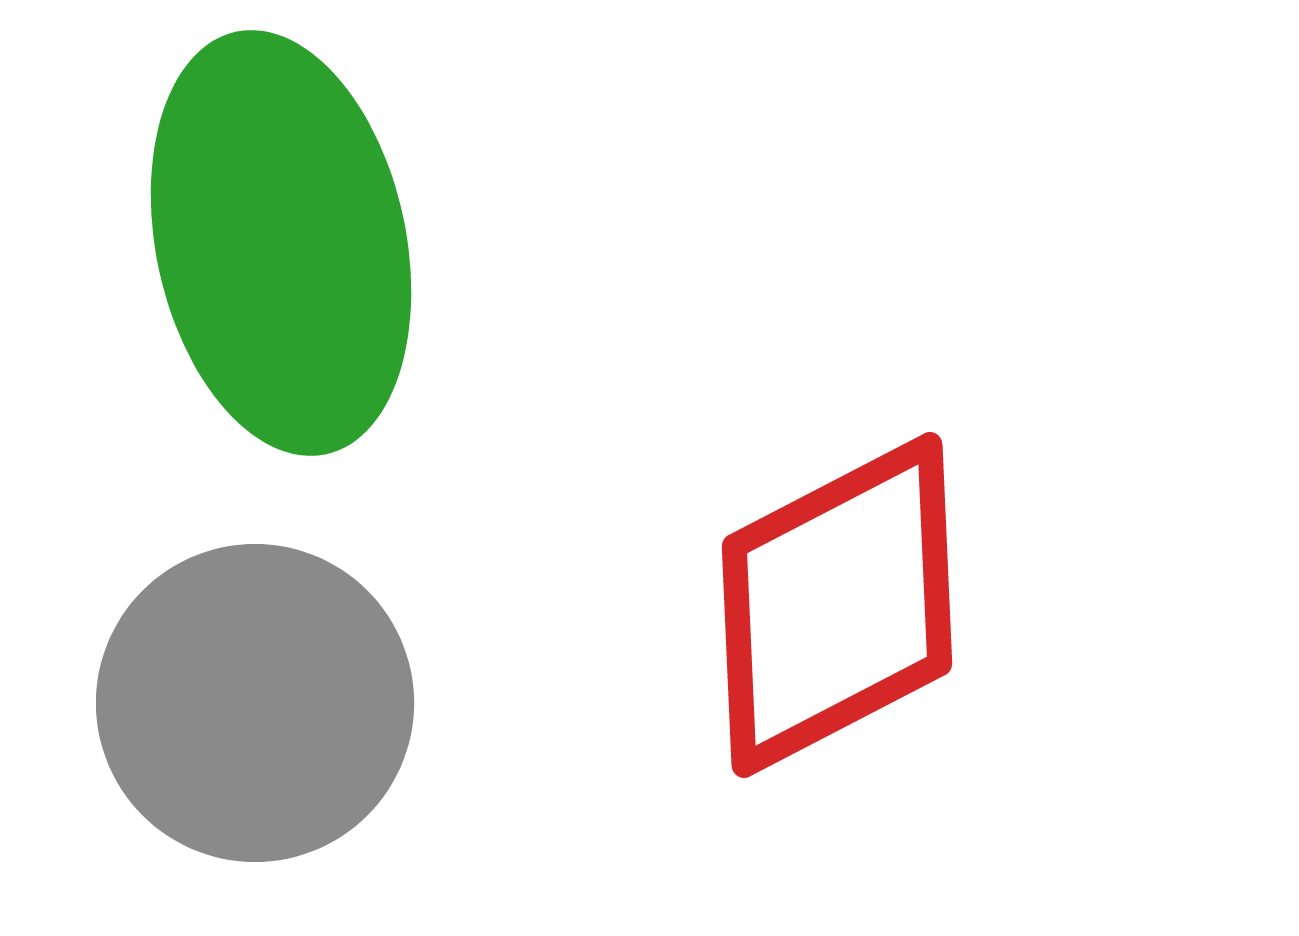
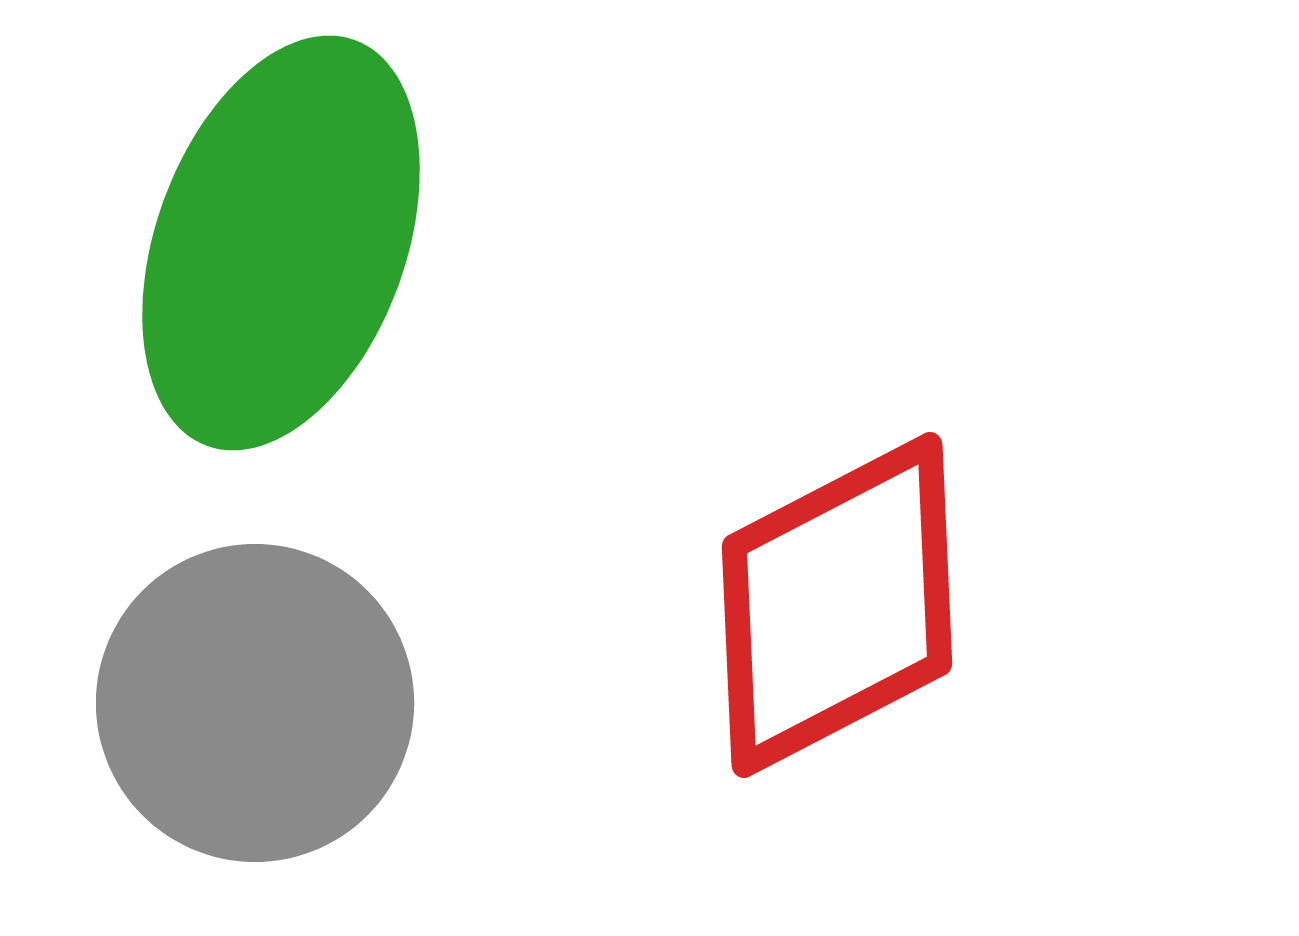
green ellipse: rotated 32 degrees clockwise
